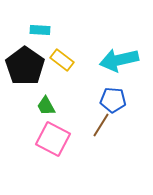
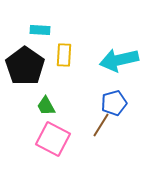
yellow rectangle: moved 2 px right, 5 px up; rotated 55 degrees clockwise
blue pentagon: moved 1 px right, 3 px down; rotated 20 degrees counterclockwise
